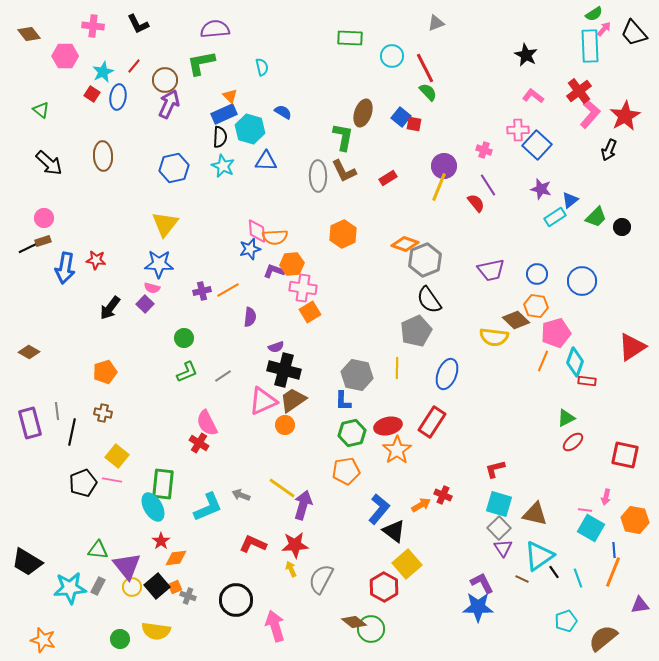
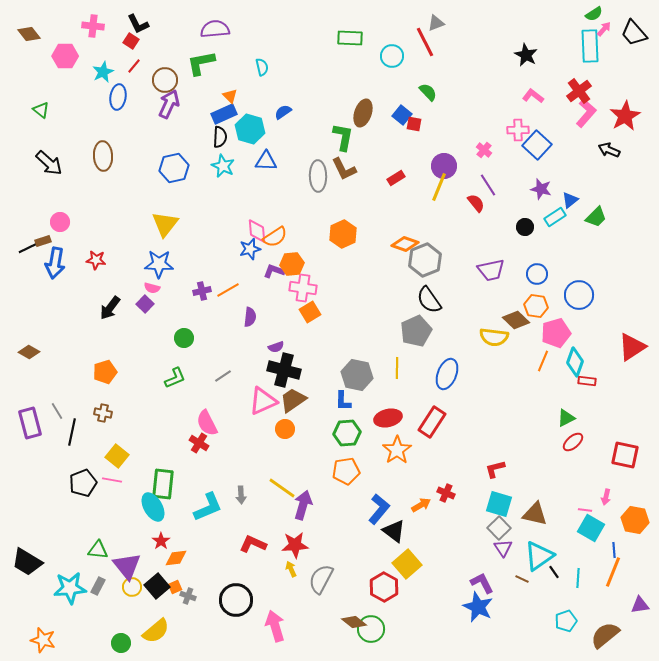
red line at (425, 68): moved 26 px up
red square at (92, 94): moved 39 px right, 53 px up
blue semicircle at (283, 112): rotated 66 degrees counterclockwise
pink L-shape at (590, 114): moved 4 px left, 1 px up
blue square at (401, 117): moved 1 px right, 2 px up
pink cross at (484, 150): rotated 21 degrees clockwise
black arrow at (609, 150): rotated 90 degrees clockwise
brown L-shape at (344, 171): moved 2 px up
red rectangle at (388, 178): moved 8 px right
pink circle at (44, 218): moved 16 px right, 4 px down
black circle at (622, 227): moved 97 px left
orange semicircle at (275, 237): rotated 30 degrees counterclockwise
blue arrow at (65, 268): moved 10 px left, 5 px up
blue circle at (582, 281): moved 3 px left, 14 px down
green L-shape at (187, 372): moved 12 px left, 6 px down
gray line at (57, 411): rotated 24 degrees counterclockwise
orange circle at (285, 425): moved 4 px down
red ellipse at (388, 426): moved 8 px up
green hexagon at (352, 433): moved 5 px left; rotated 8 degrees clockwise
gray arrow at (241, 495): rotated 114 degrees counterclockwise
red cross at (443, 495): moved 3 px right, 2 px up
cyan line at (578, 578): rotated 24 degrees clockwise
blue star at (478, 607): rotated 24 degrees clockwise
yellow semicircle at (156, 631): rotated 48 degrees counterclockwise
brown semicircle at (603, 638): moved 2 px right, 3 px up
green circle at (120, 639): moved 1 px right, 4 px down
